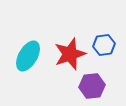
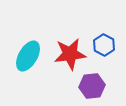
blue hexagon: rotated 25 degrees counterclockwise
red star: rotated 12 degrees clockwise
